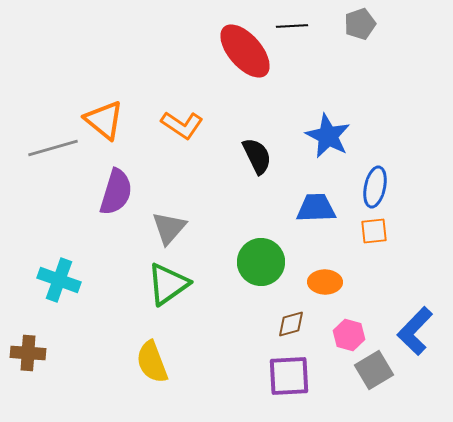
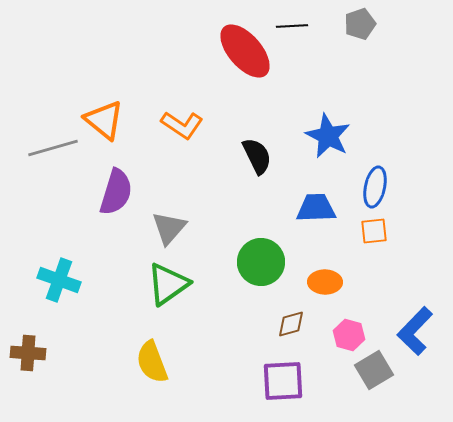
purple square: moved 6 px left, 5 px down
